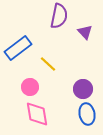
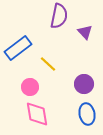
purple circle: moved 1 px right, 5 px up
